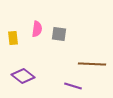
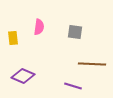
pink semicircle: moved 2 px right, 2 px up
gray square: moved 16 px right, 2 px up
purple diamond: rotated 15 degrees counterclockwise
